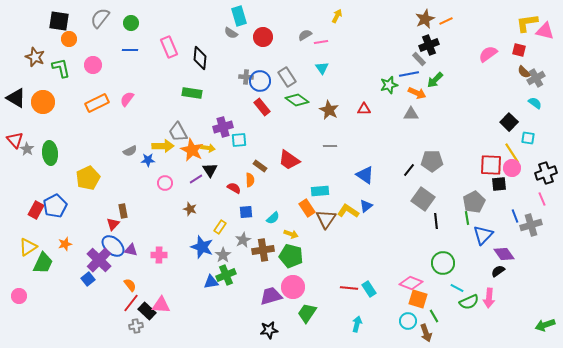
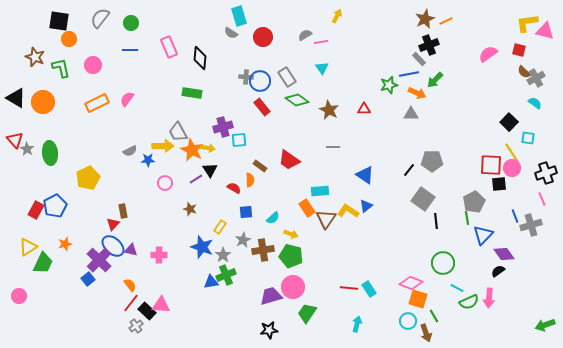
gray line at (330, 146): moved 3 px right, 1 px down
gray cross at (136, 326): rotated 24 degrees counterclockwise
